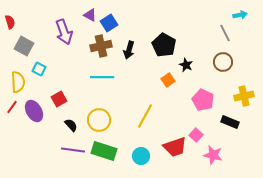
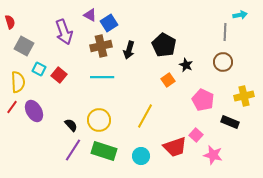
gray line: moved 1 px up; rotated 30 degrees clockwise
red square: moved 24 px up; rotated 21 degrees counterclockwise
purple line: rotated 65 degrees counterclockwise
